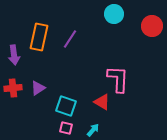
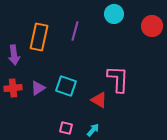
purple line: moved 5 px right, 8 px up; rotated 18 degrees counterclockwise
red triangle: moved 3 px left, 2 px up
cyan square: moved 20 px up
